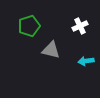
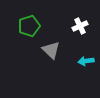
gray triangle: rotated 30 degrees clockwise
